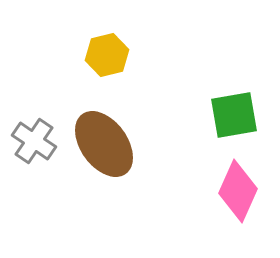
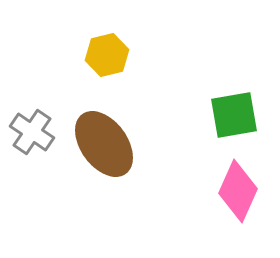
gray cross: moved 2 px left, 9 px up
